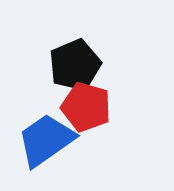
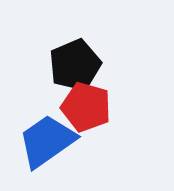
blue trapezoid: moved 1 px right, 1 px down
